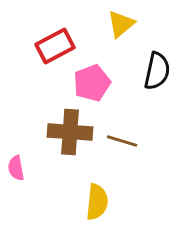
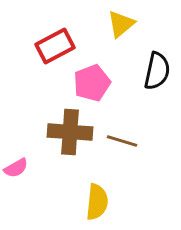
pink semicircle: rotated 110 degrees counterclockwise
